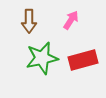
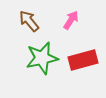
brown arrow: rotated 140 degrees clockwise
